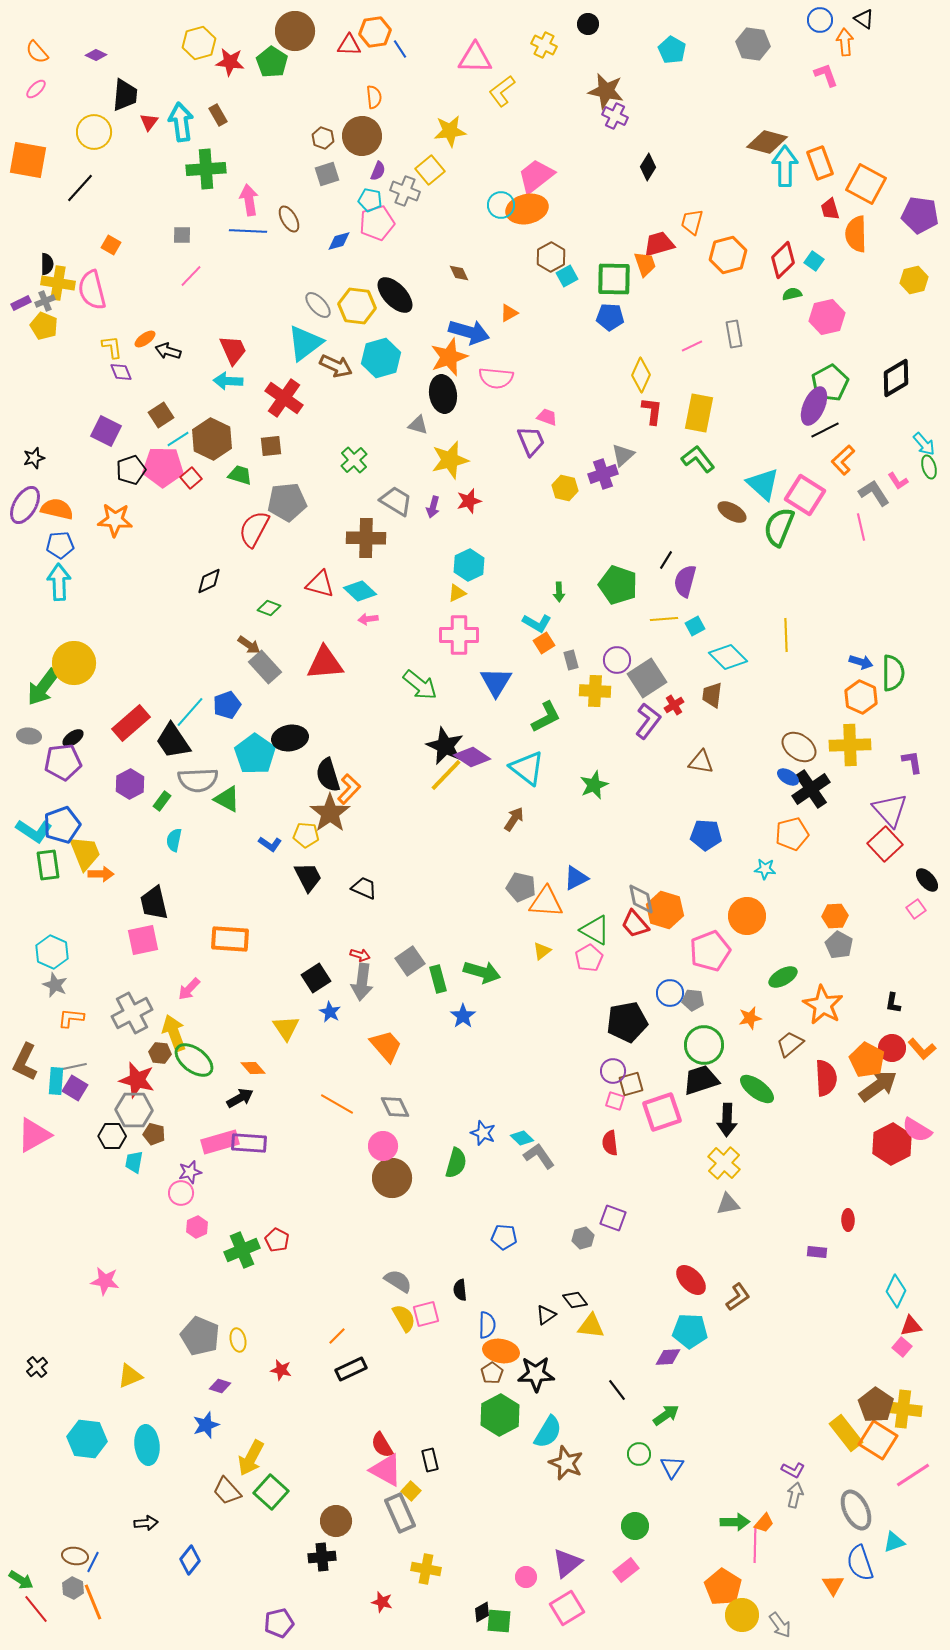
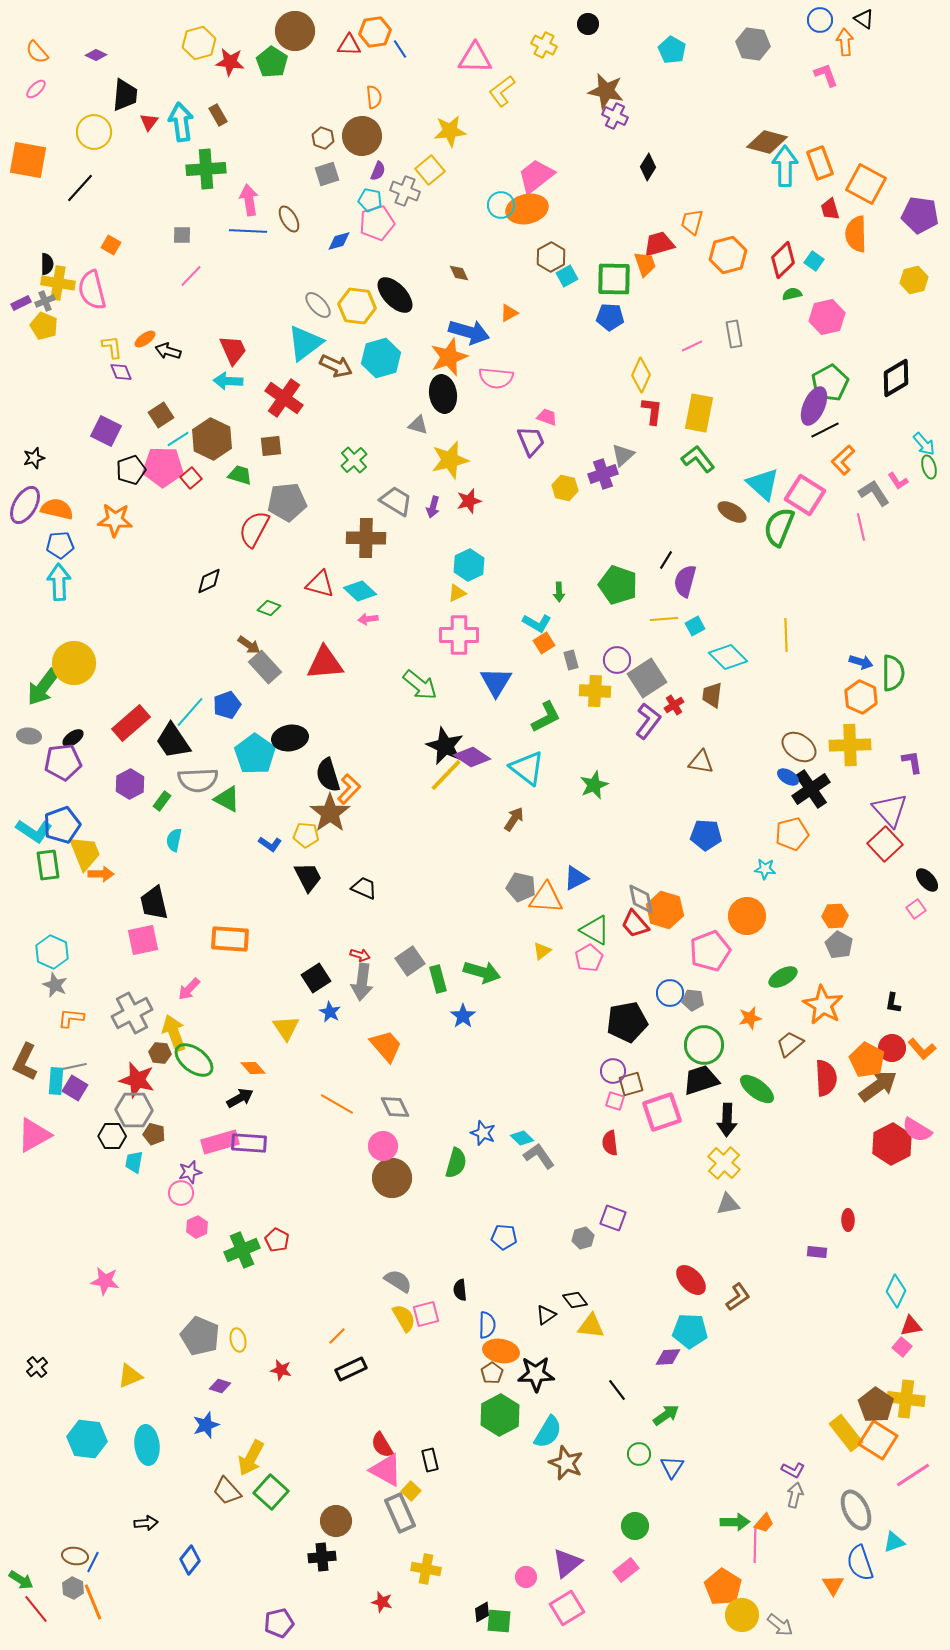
orange triangle at (546, 902): moved 4 px up
yellow cross at (903, 1409): moved 3 px right, 10 px up
gray arrow at (780, 1625): rotated 16 degrees counterclockwise
